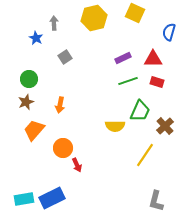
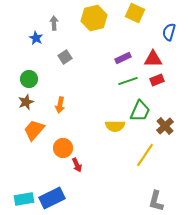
red rectangle: moved 2 px up; rotated 40 degrees counterclockwise
